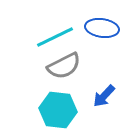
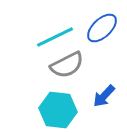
blue ellipse: rotated 52 degrees counterclockwise
gray semicircle: moved 3 px right, 1 px up
